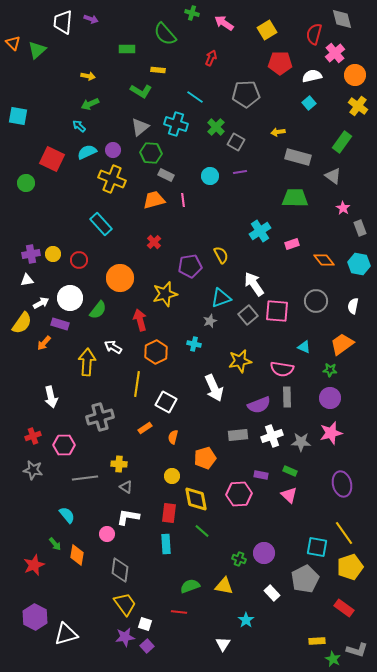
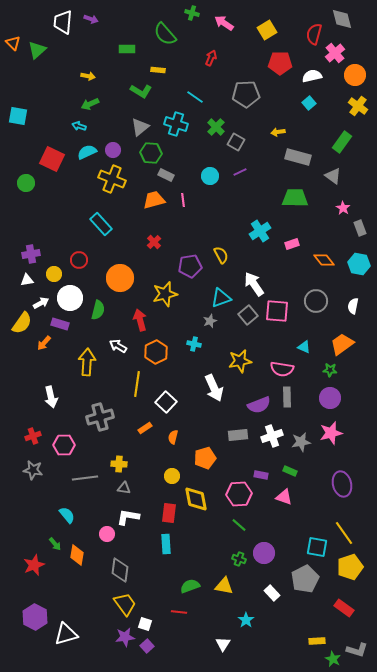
cyan arrow at (79, 126): rotated 24 degrees counterclockwise
purple line at (240, 172): rotated 16 degrees counterclockwise
yellow circle at (53, 254): moved 1 px right, 20 px down
green semicircle at (98, 310): rotated 24 degrees counterclockwise
white arrow at (113, 347): moved 5 px right, 1 px up
white square at (166, 402): rotated 15 degrees clockwise
gray star at (301, 442): rotated 12 degrees counterclockwise
gray triangle at (126, 487): moved 2 px left, 1 px down; rotated 24 degrees counterclockwise
pink triangle at (289, 495): moved 5 px left, 2 px down; rotated 24 degrees counterclockwise
green line at (202, 531): moved 37 px right, 6 px up
